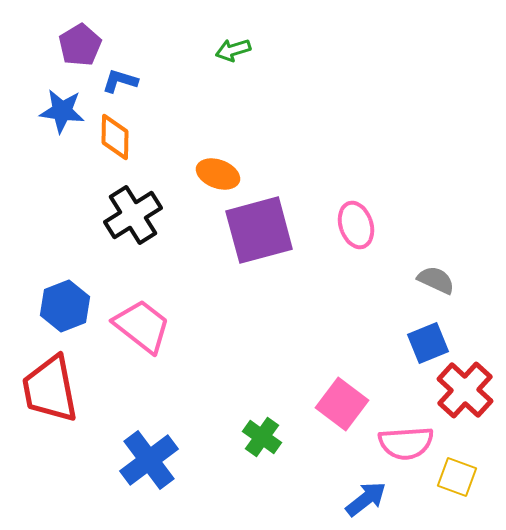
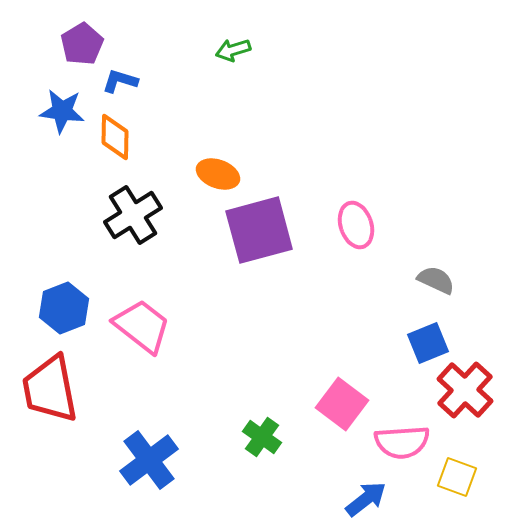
purple pentagon: moved 2 px right, 1 px up
blue hexagon: moved 1 px left, 2 px down
pink semicircle: moved 4 px left, 1 px up
